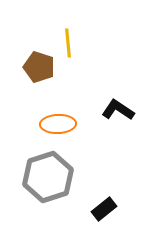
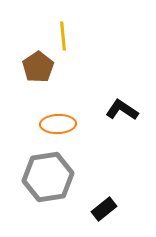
yellow line: moved 5 px left, 7 px up
brown pentagon: moved 1 px left; rotated 20 degrees clockwise
black L-shape: moved 4 px right
gray hexagon: rotated 9 degrees clockwise
